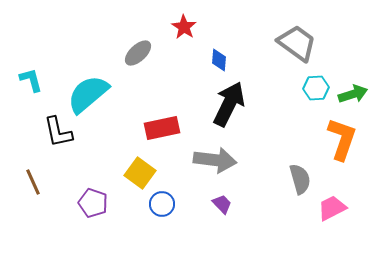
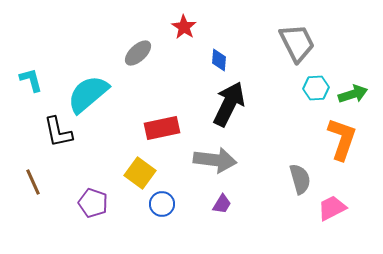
gray trapezoid: rotated 27 degrees clockwise
purple trapezoid: rotated 75 degrees clockwise
